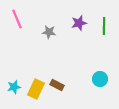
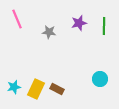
brown rectangle: moved 4 px down
